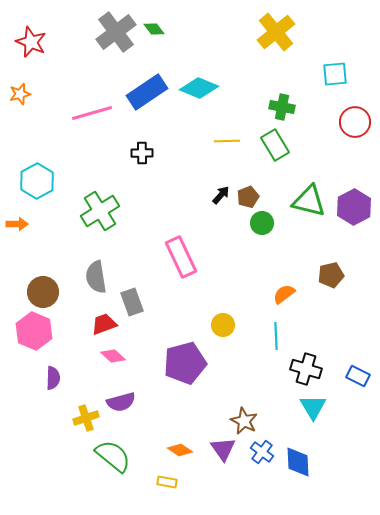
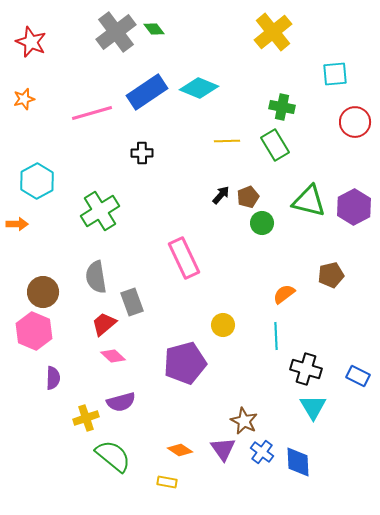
yellow cross at (276, 32): moved 3 px left
orange star at (20, 94): moved 4 px right, 5 px down
pink rectangle at (181, 257): moved 3 px right, 1 px down
red trapezoid at (104, 324): rotated 20 degrees counterclockwise
